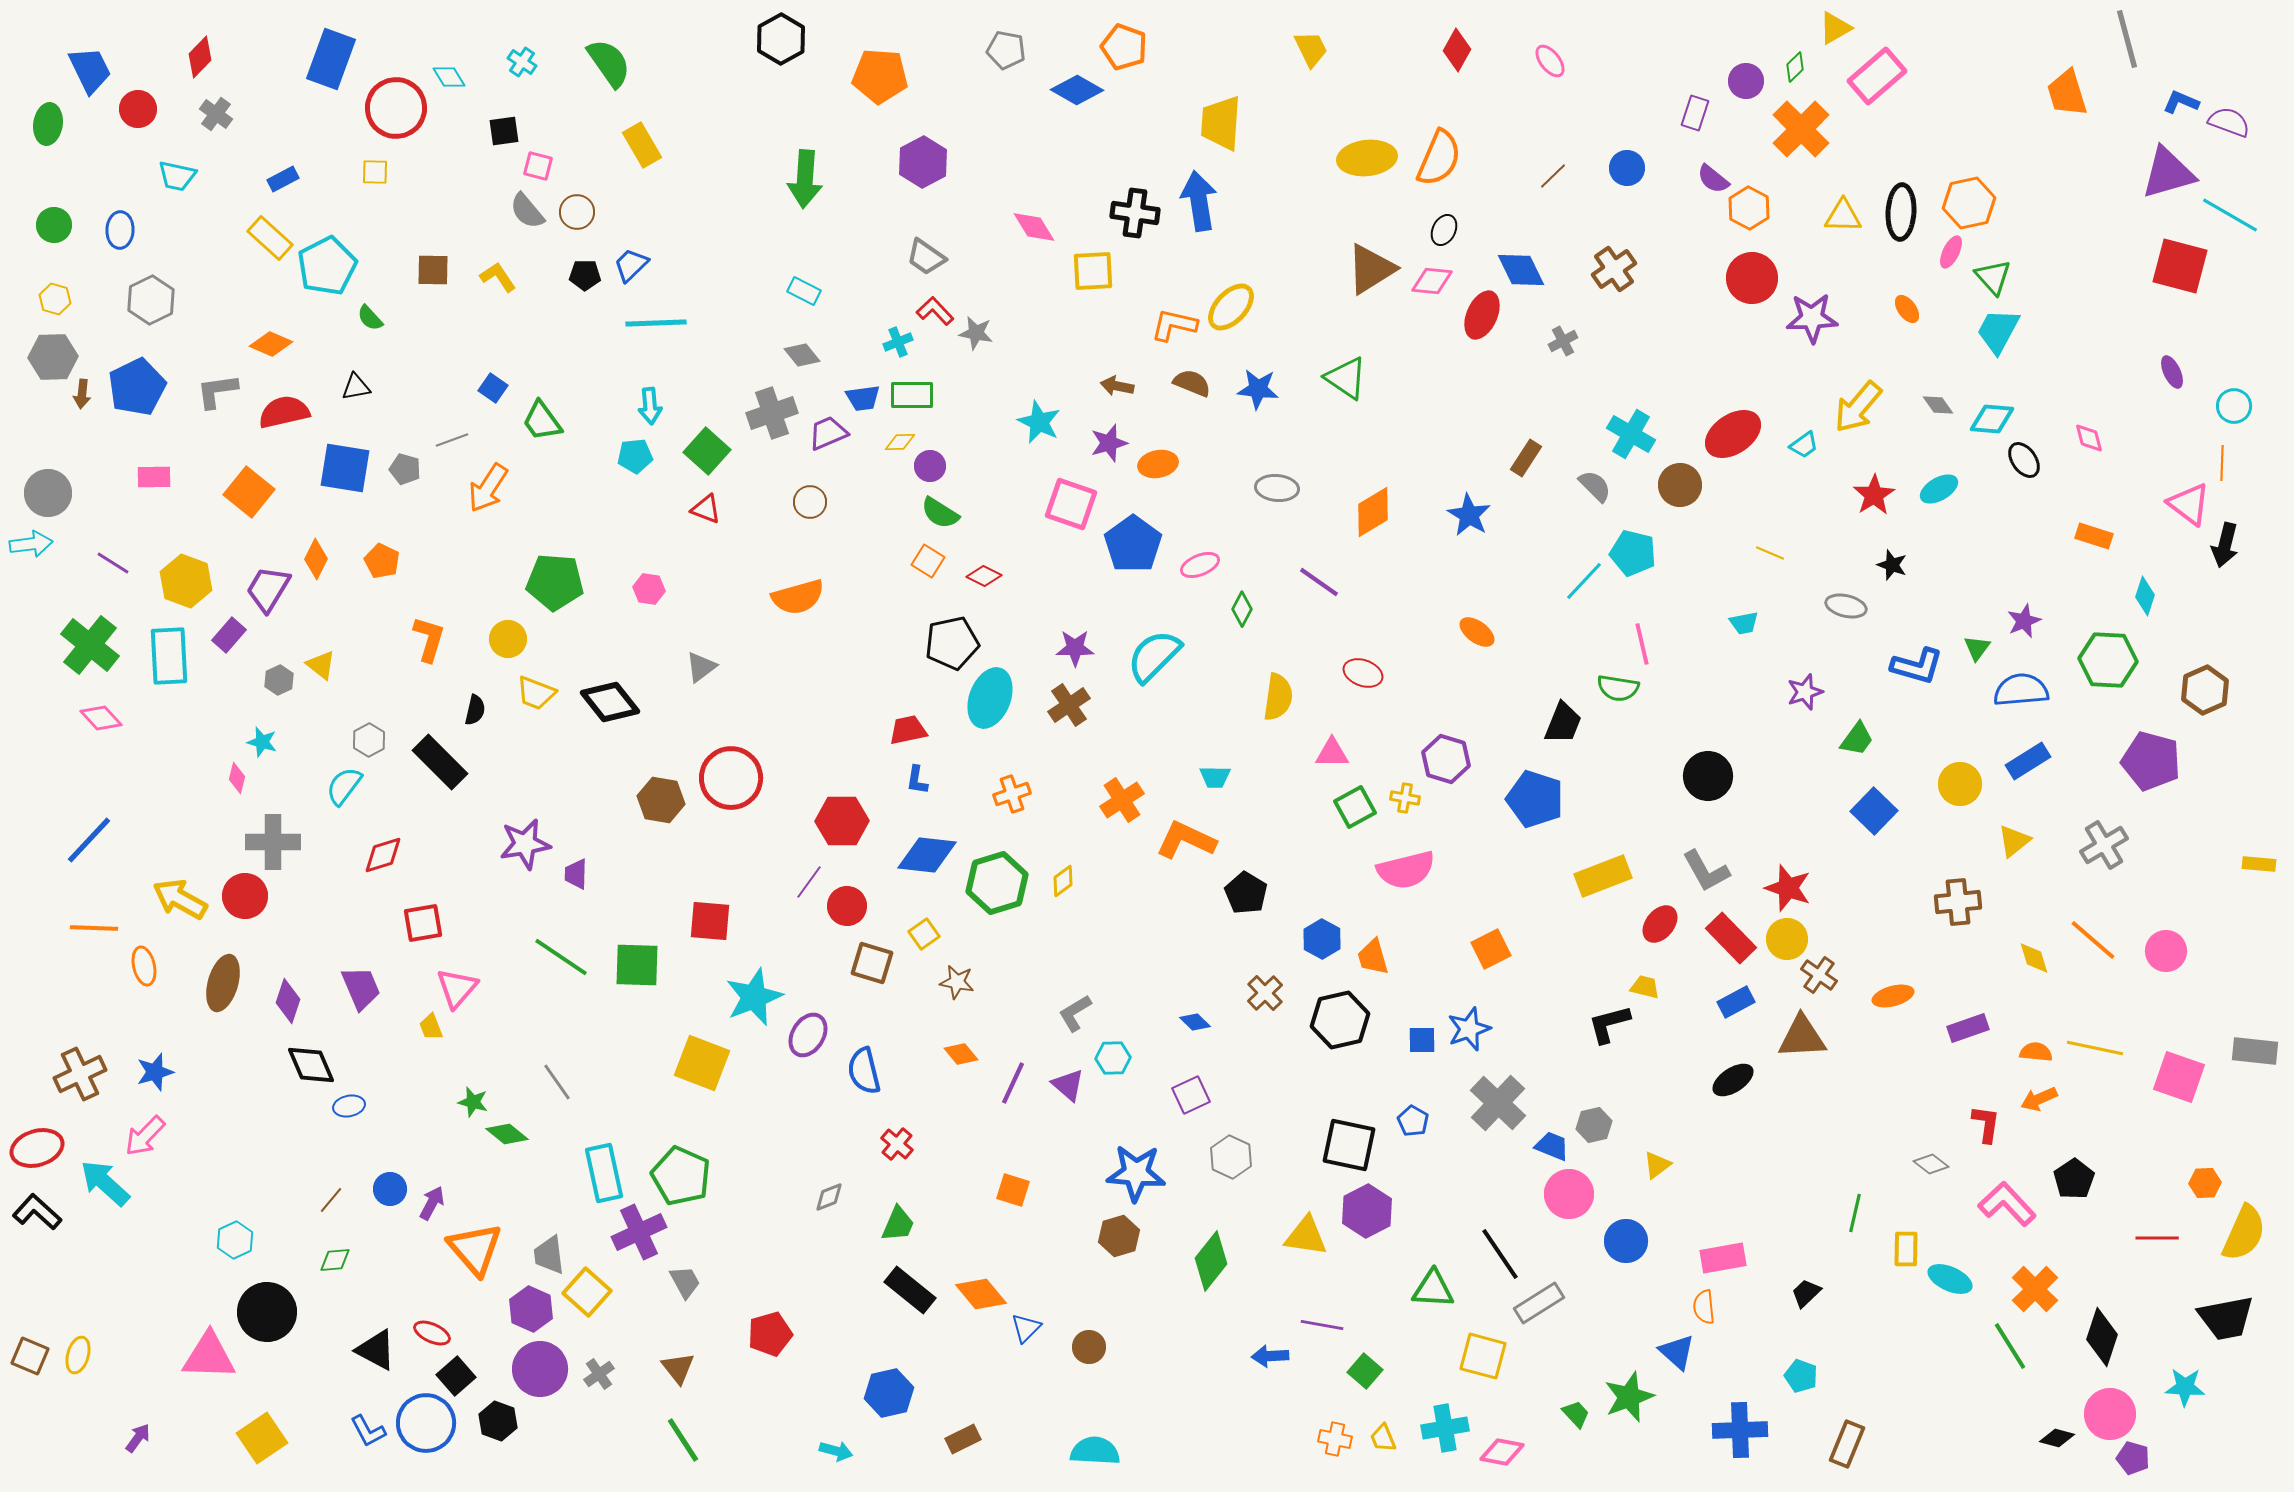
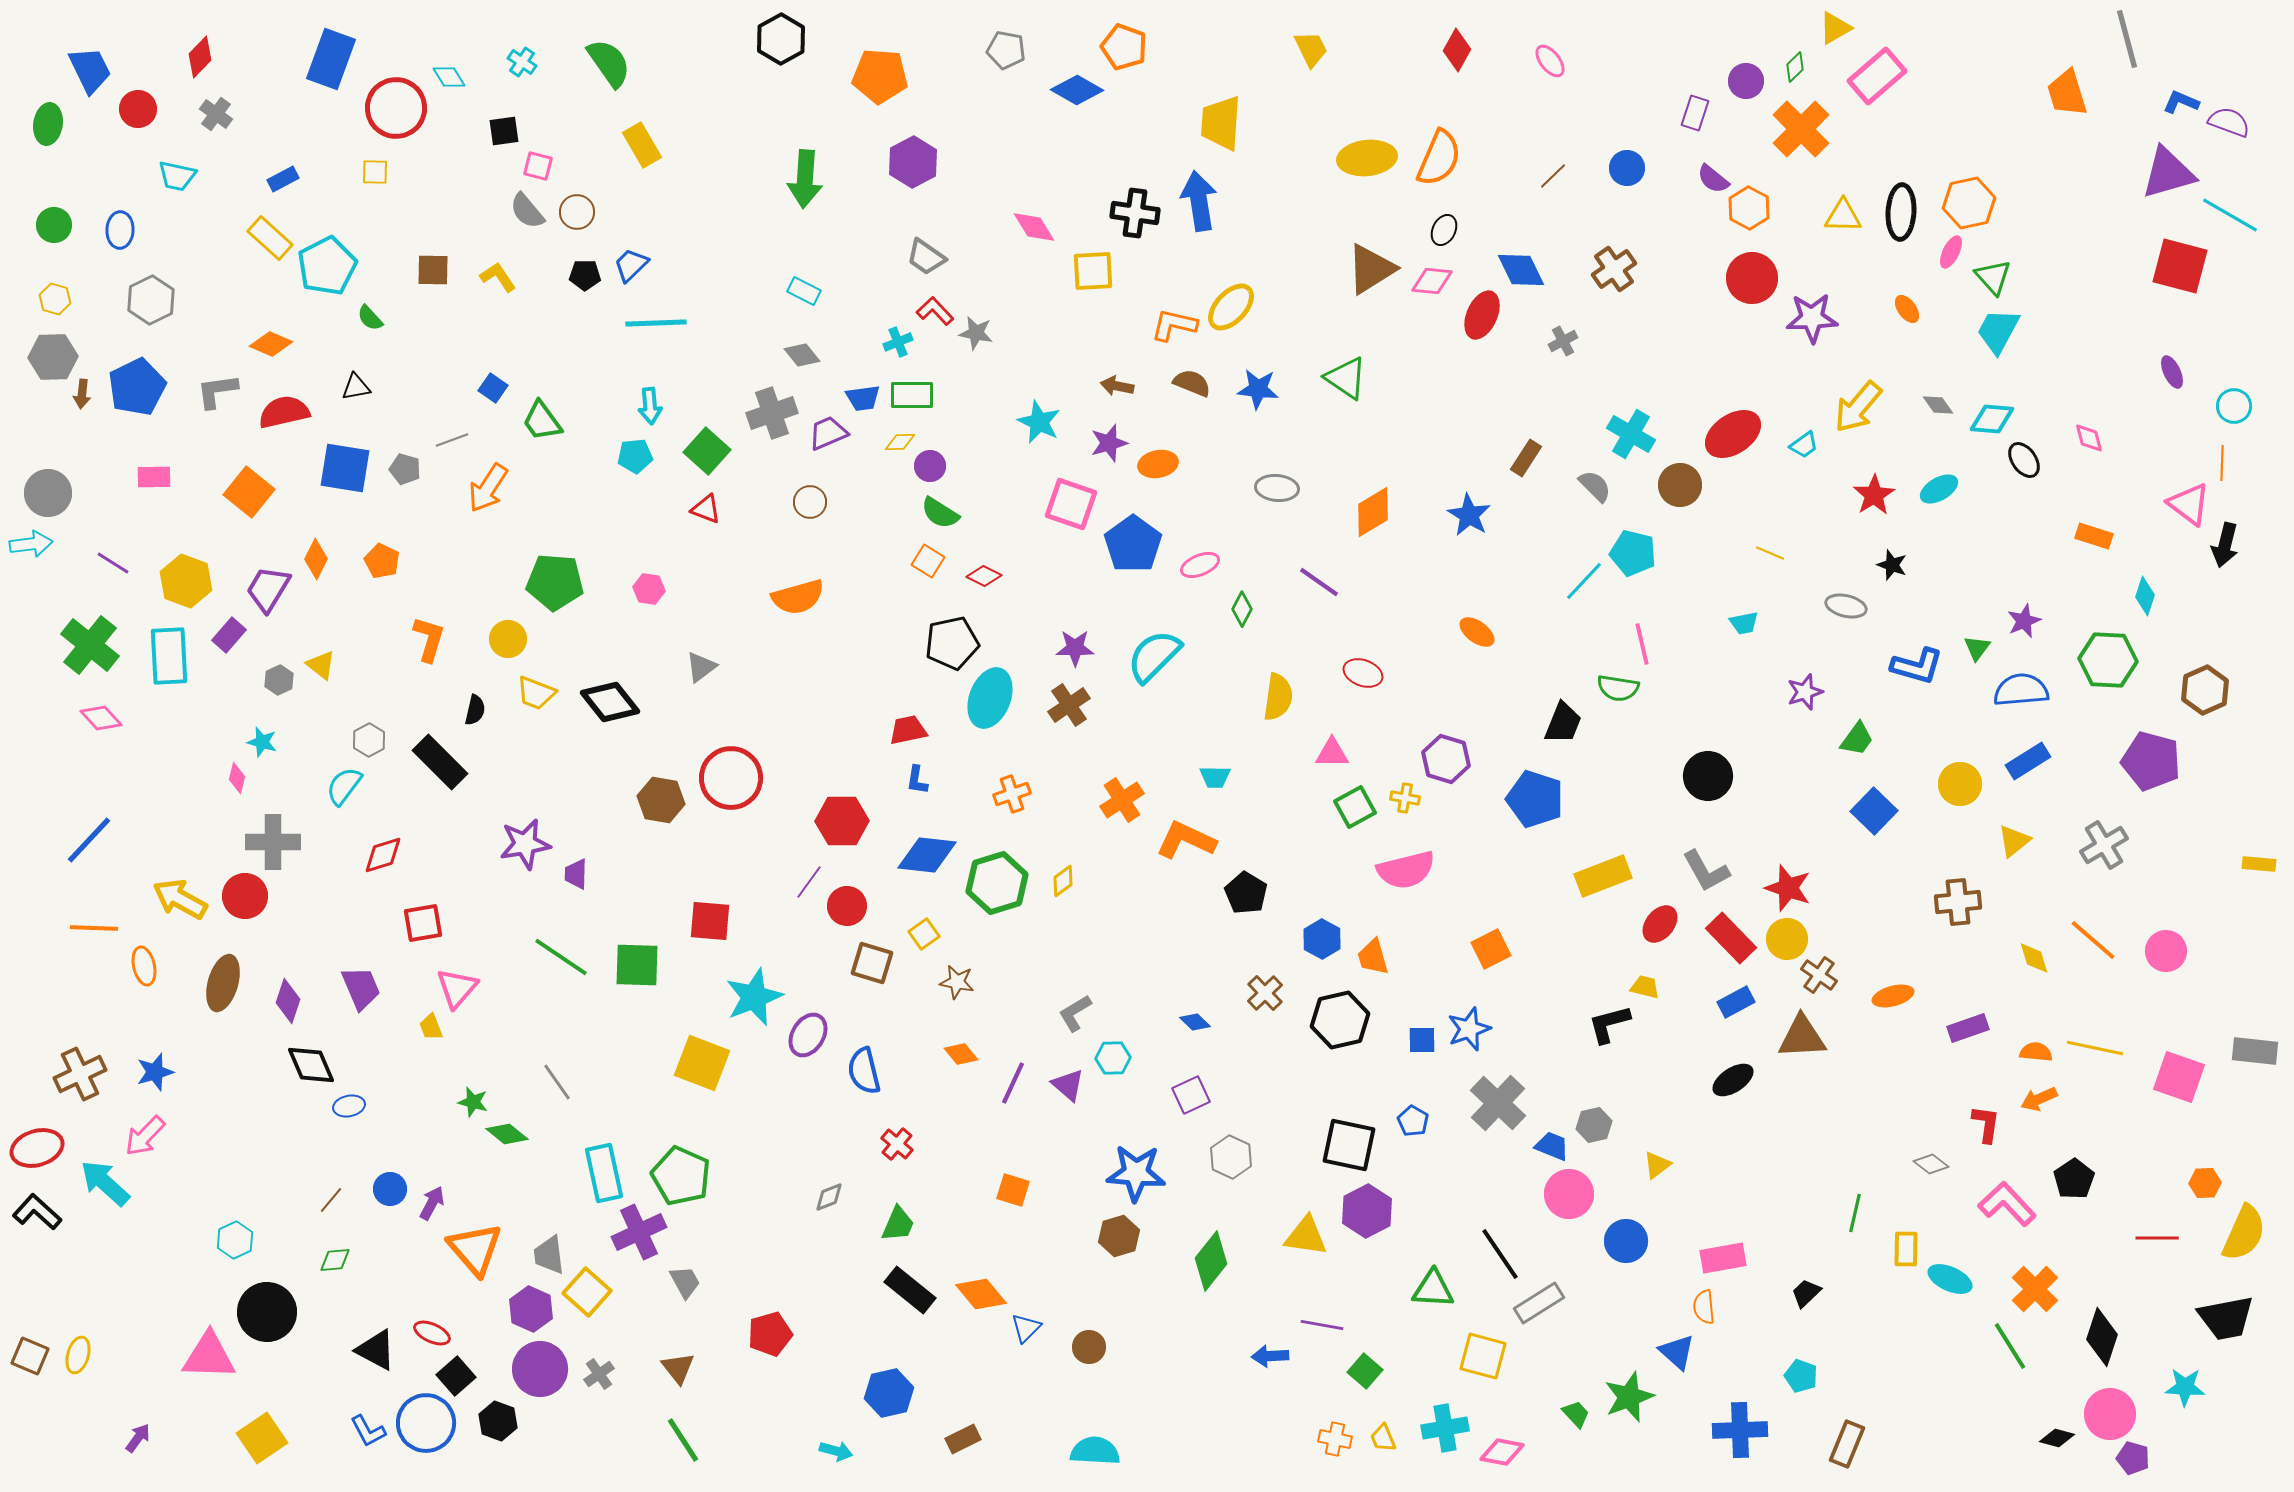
purple hexagon at (923, 162): moved 10 px left
